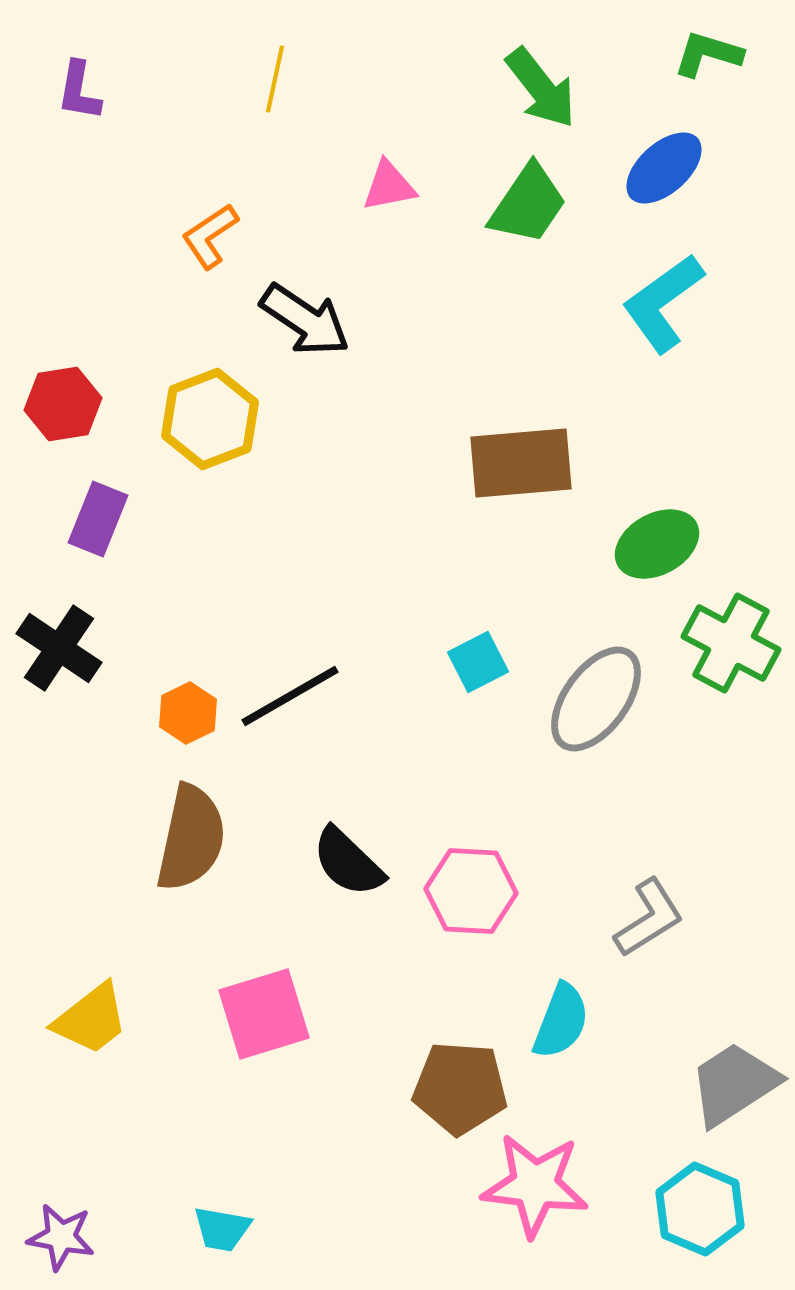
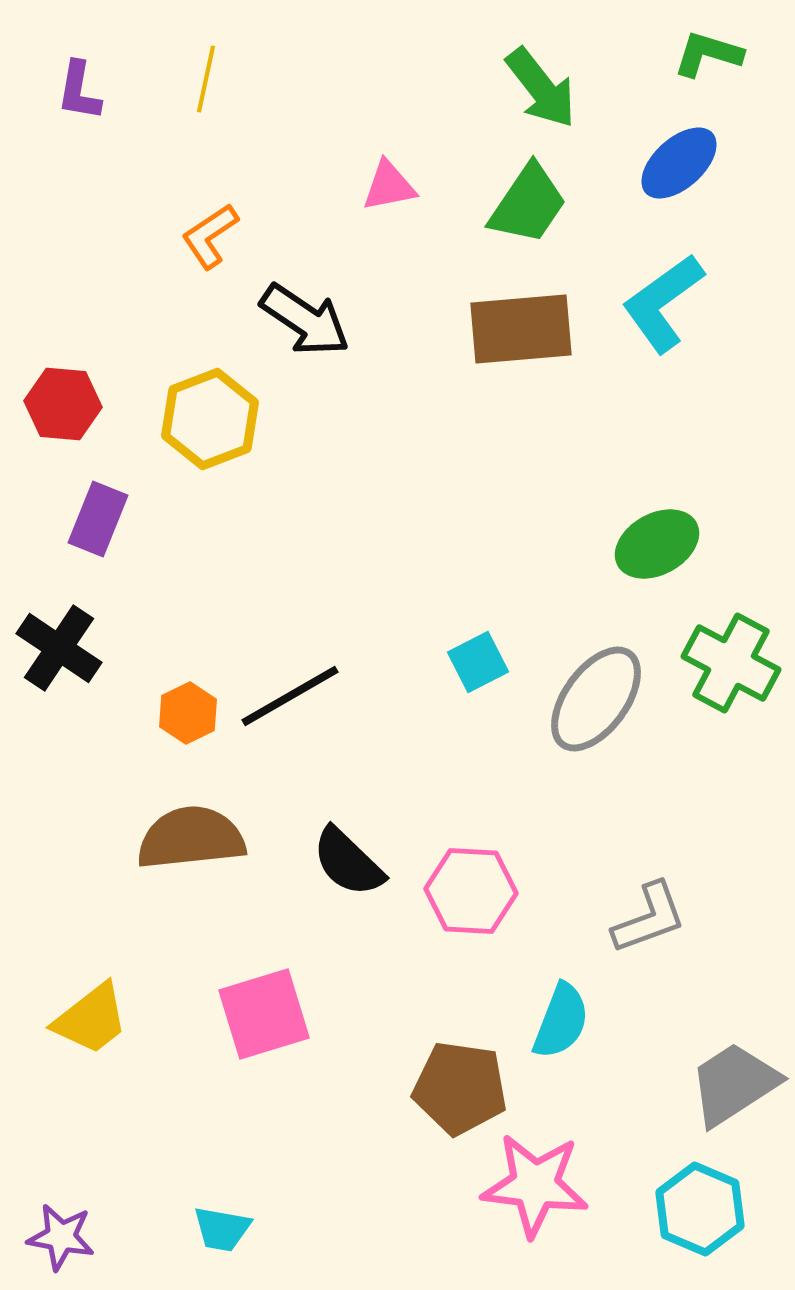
yellow line: moved 69 px left
blue ellipse: moved 15 px right, 5 px up
red hexagon: rotated 14 degrees clockwise
brown rectangle: moved 134 px up
green cross: moved 20 px down
brown semicircle: rotated 108 degrees counterclockwise
gray L-shape: rotated 12 degrees clockwise
brown pentagon: rotated 4 degrees clockwise
